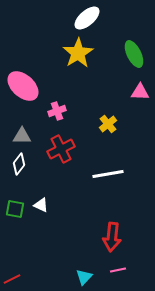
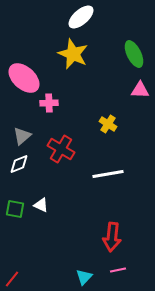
white ellipse: moved 6 px left, 1 px up
yellow star: moved 5 px left, 1 px down; rotated 16 degrees counterclockwise
pink ellipse: moved 1 px right, 8 px up
pink triangle: moved 2 px up
pink cross: moved 8 px left, 8 px up; rotated 18 degrees clockwise
yellow cross: rotated 18 degrees counterclockwise
gray triangle: rotated 42 degrees counterclockwise
red cross: rotated 32 degrees counterclockwise
white diamond: rotated 30 degrees clockwise
red line: rotated 24 degrees counterclockwise
